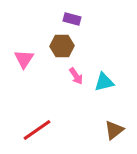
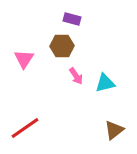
cyan triangle: moved 1 px right, 1 px down
red line: moved 12 px left, 2 px up
